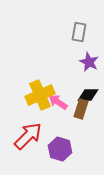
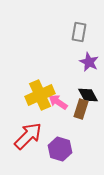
black diamond: rotated 60 degrees clockwise
